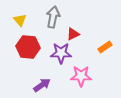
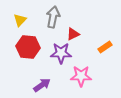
yellow triangle: rotated 24 degrees clockwise
